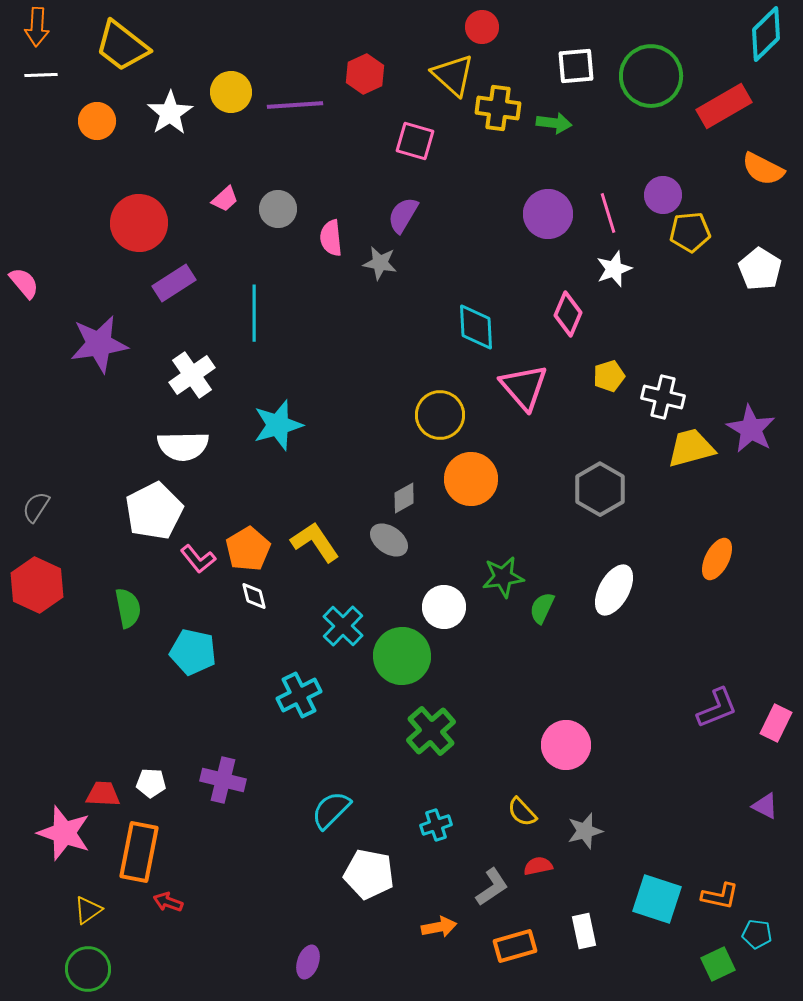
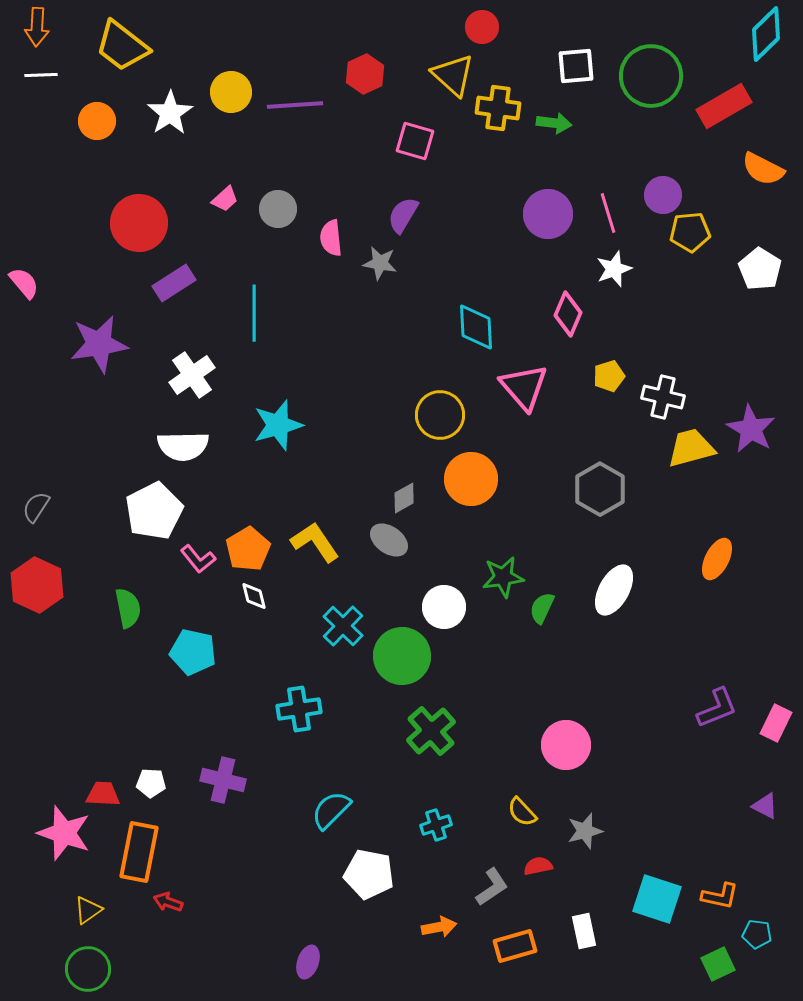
cyan cross at (299, 695): moved 14 px down; rotated 18 degrees clockwise
